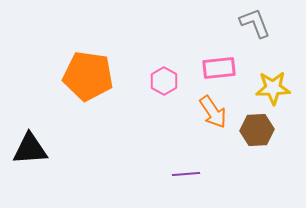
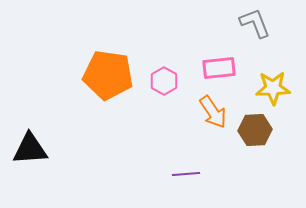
orange pentagon: moved 20 px right, 1 px up
brown hexagon: moved 2 px left
